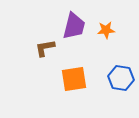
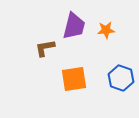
blue hexagon: rotated 10 degrees clockwise
